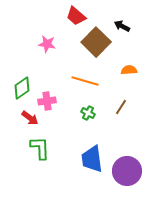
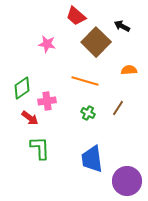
brown line: moved 3 px left, 1 px down
purple circle: moved 10 px down
